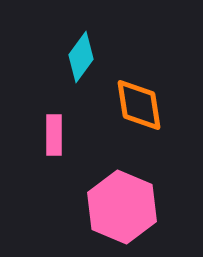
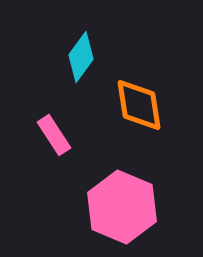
pink rectangle: rotated 33 degrees counterclockwise
